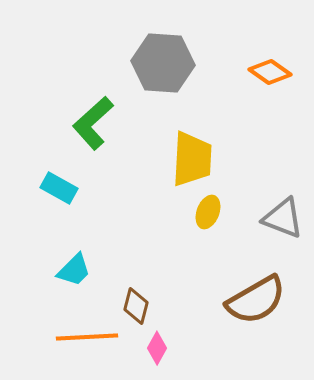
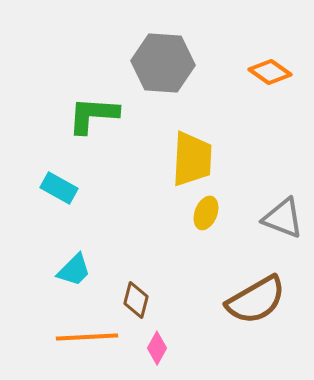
green L-shape: moved 8 px up; rotated 46 degrees clockwise
yellow ellipse: moved 2 px left, 1 px down
brown diamond: moved 6 px up
